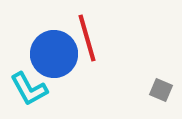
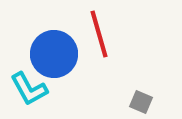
red line: moved 12 px right, 4 px up
gray square: moved 20 px left, 12 px down
